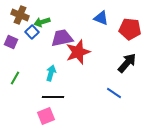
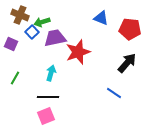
purple trapezoid: moved 7 px left
purple square: moved 2 px down
black line: moved 5 px left
